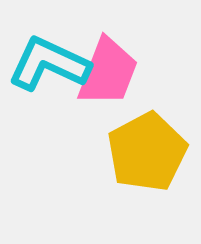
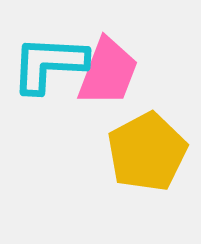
cyan L-shape: rotated 22 degrees counterclockwise
